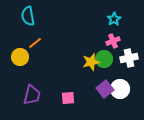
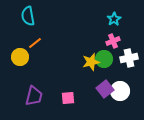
white circle: moved 2 px down
purple trapezoid: moved 2 px right, 1 px down
